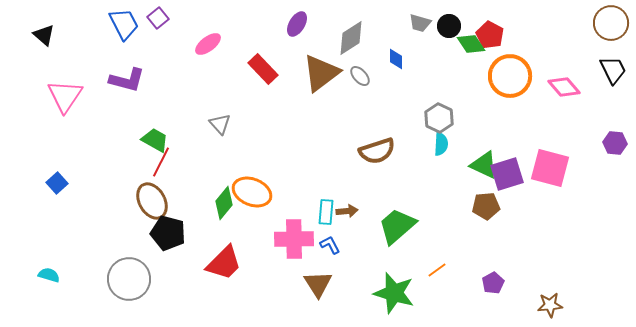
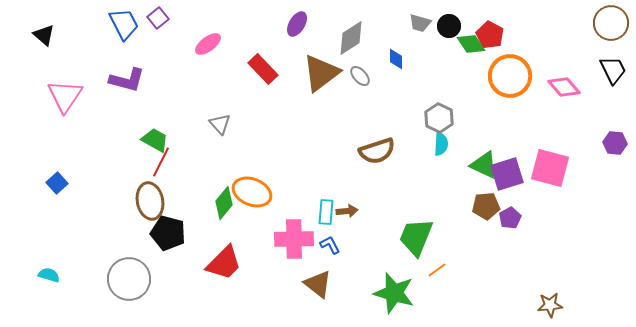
brown ellipse at (152, 201): moved 2 px left; rotated 18 degrees clockwise
green trapezoid at (397, 226): moved 19 px right, 11 px down; rotated 27 degrees counterclockwise
purple pentagon at (493, 283): moved 17 px right, 65 px up
brown triangle at (318, 284): rotated 20 degrees counterclockwise
